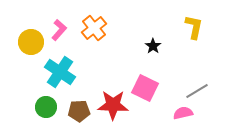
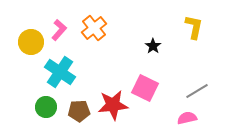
red star: rotated 8 degrees counterclockwise
pink semicircle: moved 4 px right, 5 px down
